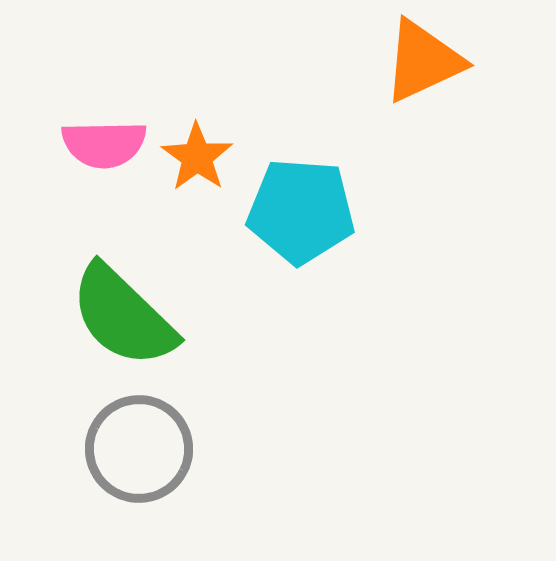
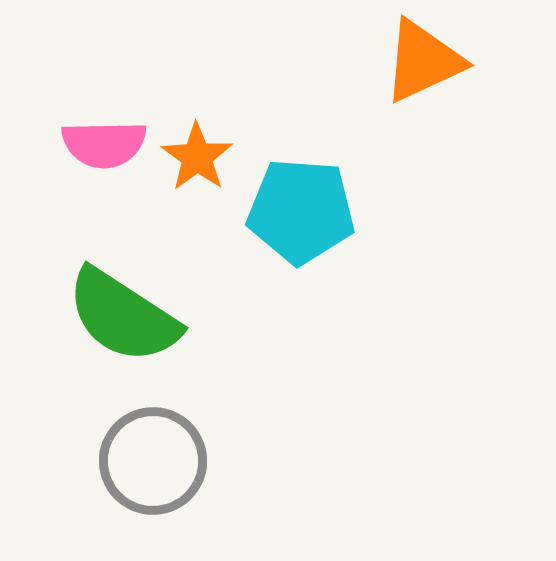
green semicircle: rotated 11 degrees counterclockwise
gray circle: moved 14 px right, 12 px down
